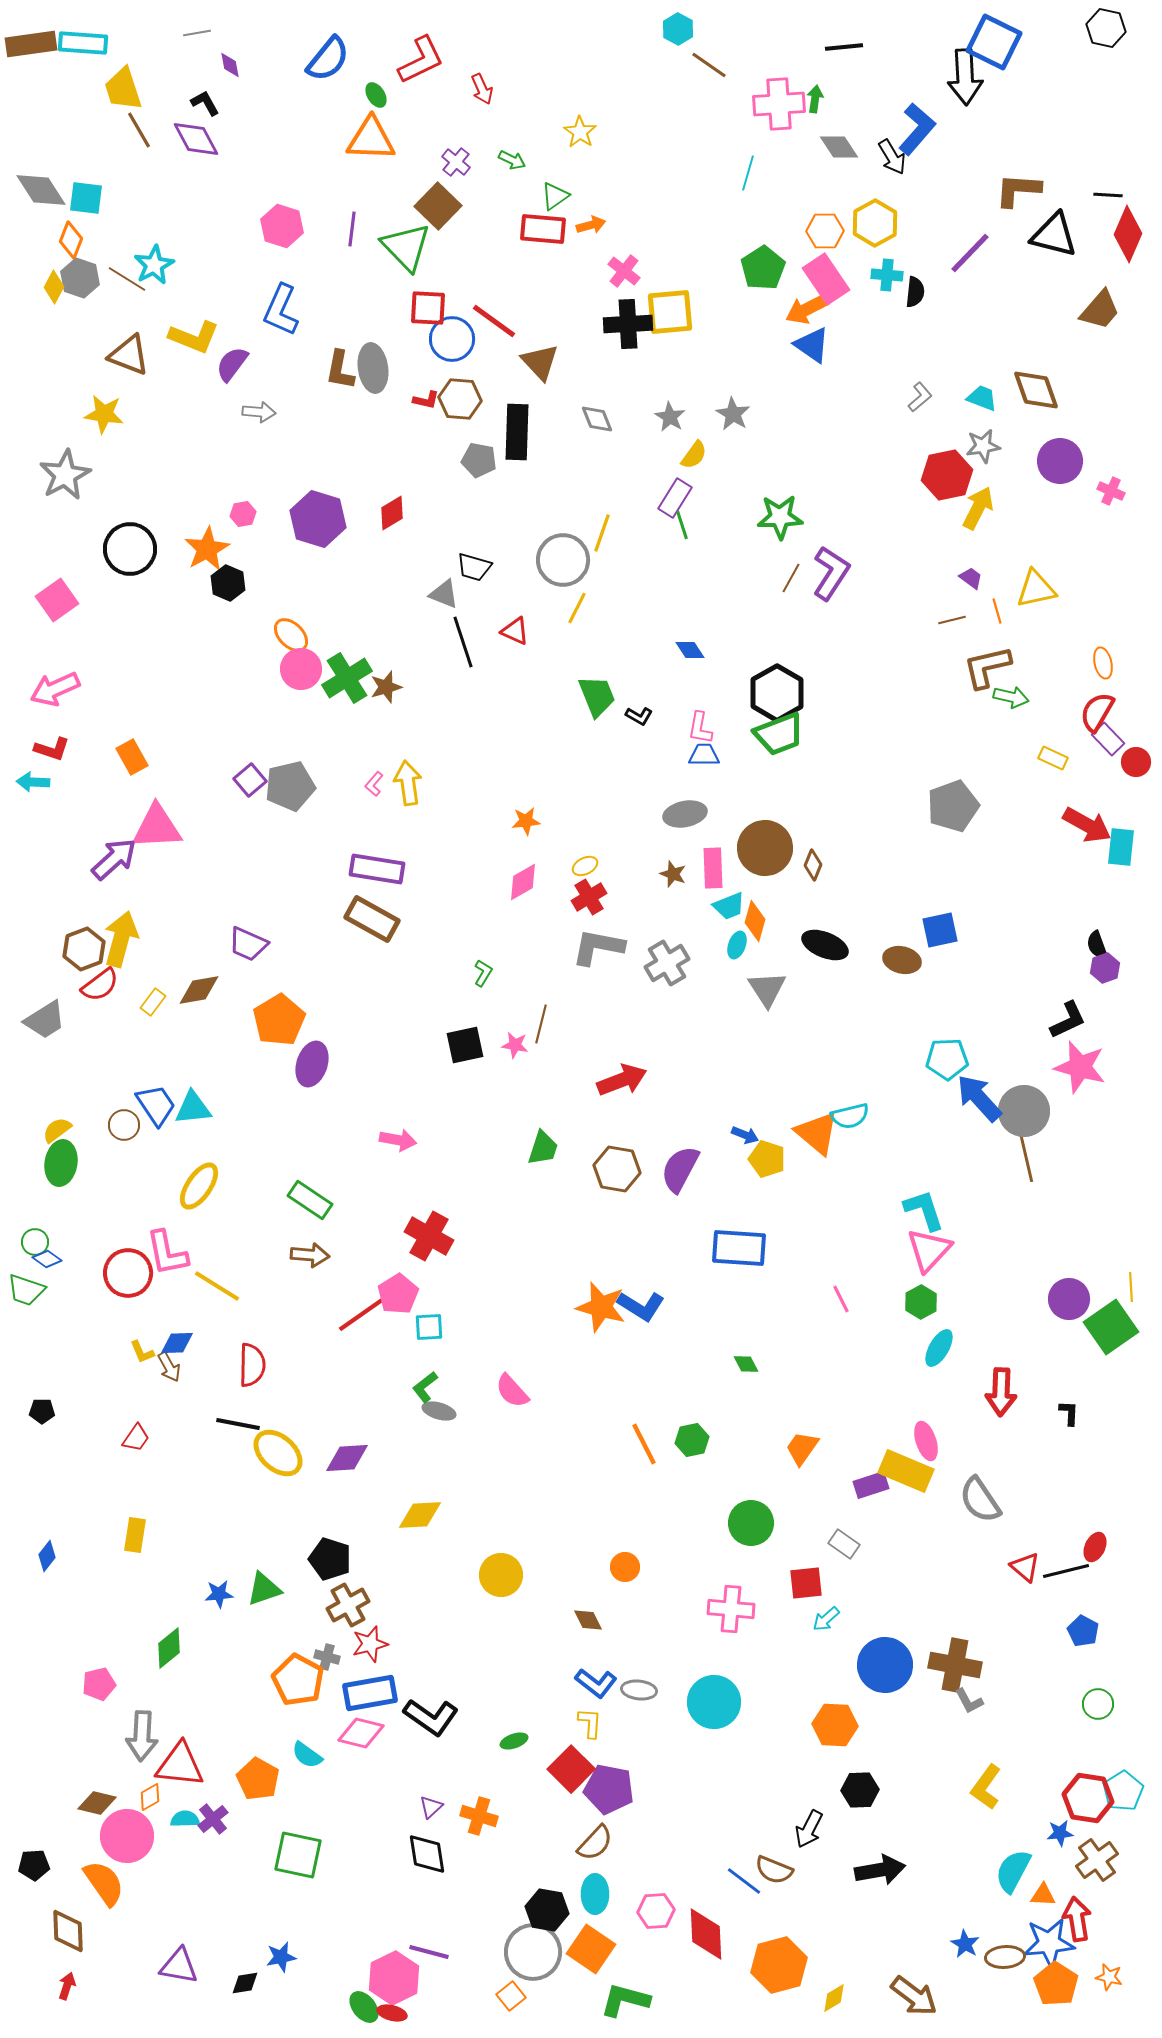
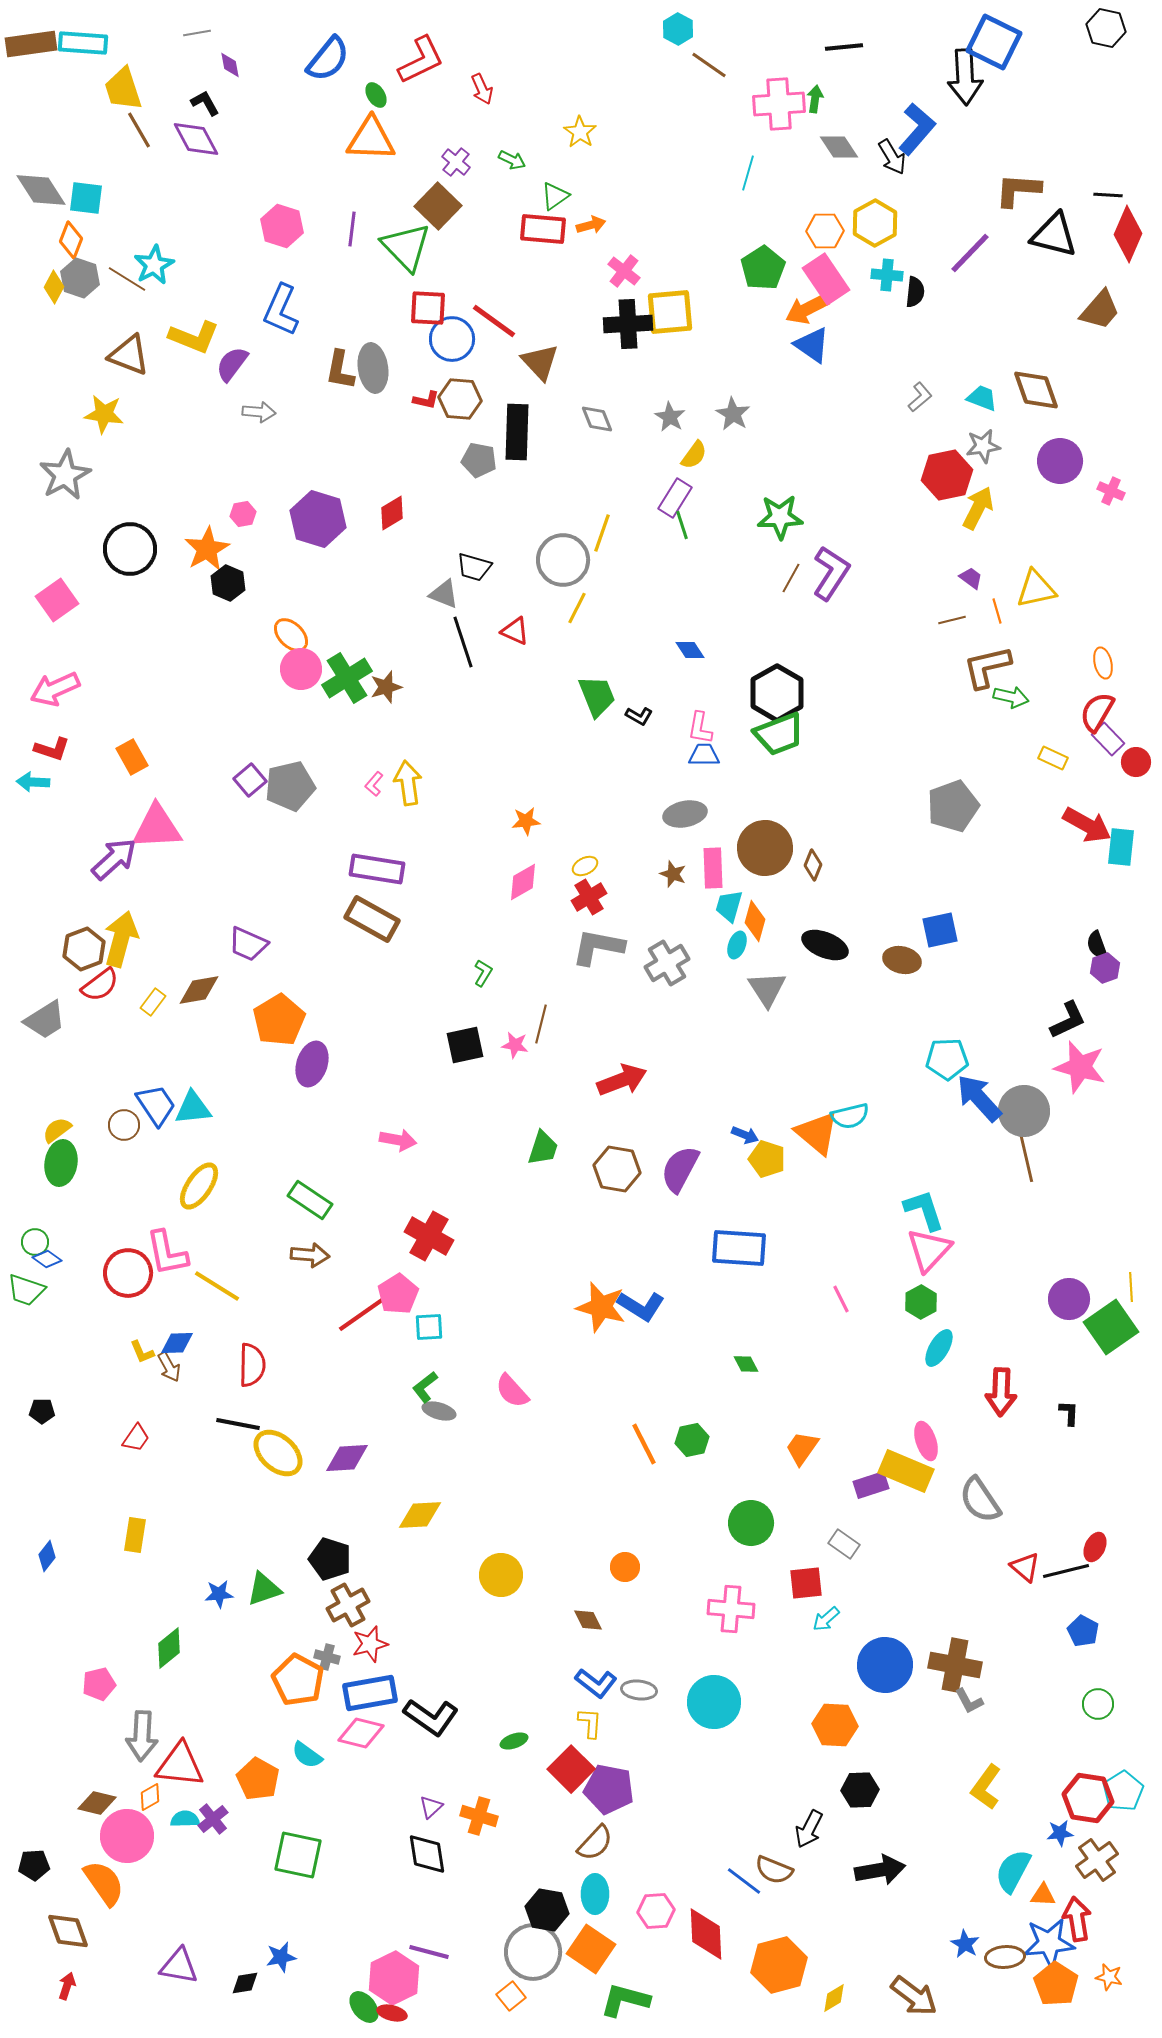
cyan trapezoid at (729, 906): rotated 128 degrees clockwise
brown diamond at (68, 1931): rotated 18 degrees counterclockwise
